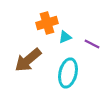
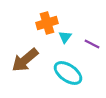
cyan triangle: rotated 32 degrees counterclockwise
brown arrow: moved 3 px left
cyan ellipse: rotated 68 degrees counterclockwise
